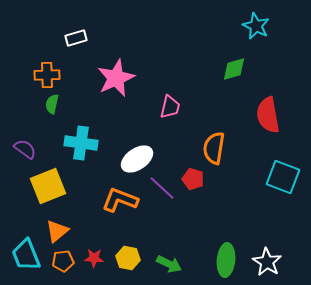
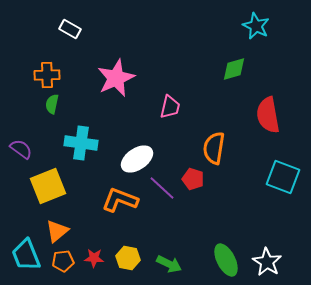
white rectangle: moved 6 px left, 9 px up; rotated 45 degrees clockwise
purple semicircle: moved 4 px left
green ellipse: rotated 32 degrees counterclockwise
